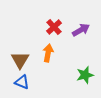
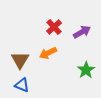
purple arrow: moved 1 px right, 2 px down
orange arrow: rotated 126 degrees counterclockwise
green star: moved 1 px right, 5 px up; rotated 18 degrees counterclockwise
blue triangle: moved 3 px down
